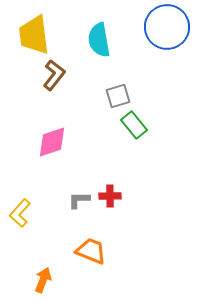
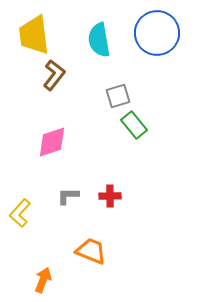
blue circle: moved 10 px left, 6 px down
gray L-shape: moved 11 px left, 4 px up
